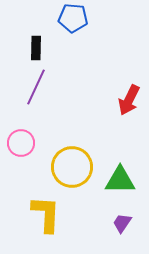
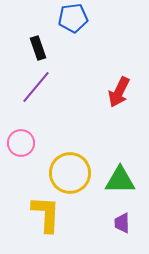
blue pentagon: rotated 12 degrees counterclockwise
black rectangle: moved 2 px right; rotated 20 degrees counterclockwise
purple line: rotated 15 degrees clockwise
red arrow: moved 10 px left, 8 px up
yellow circle: moved 2 px left, 6 px down
purple trapezoid: rotated 35 degrees counterclockwise
